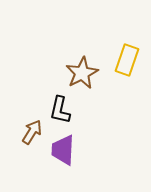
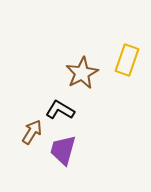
black L-shape: rotated 108 degrees clockwise
purple trapezoid: rotated 12 degrees clockwise
